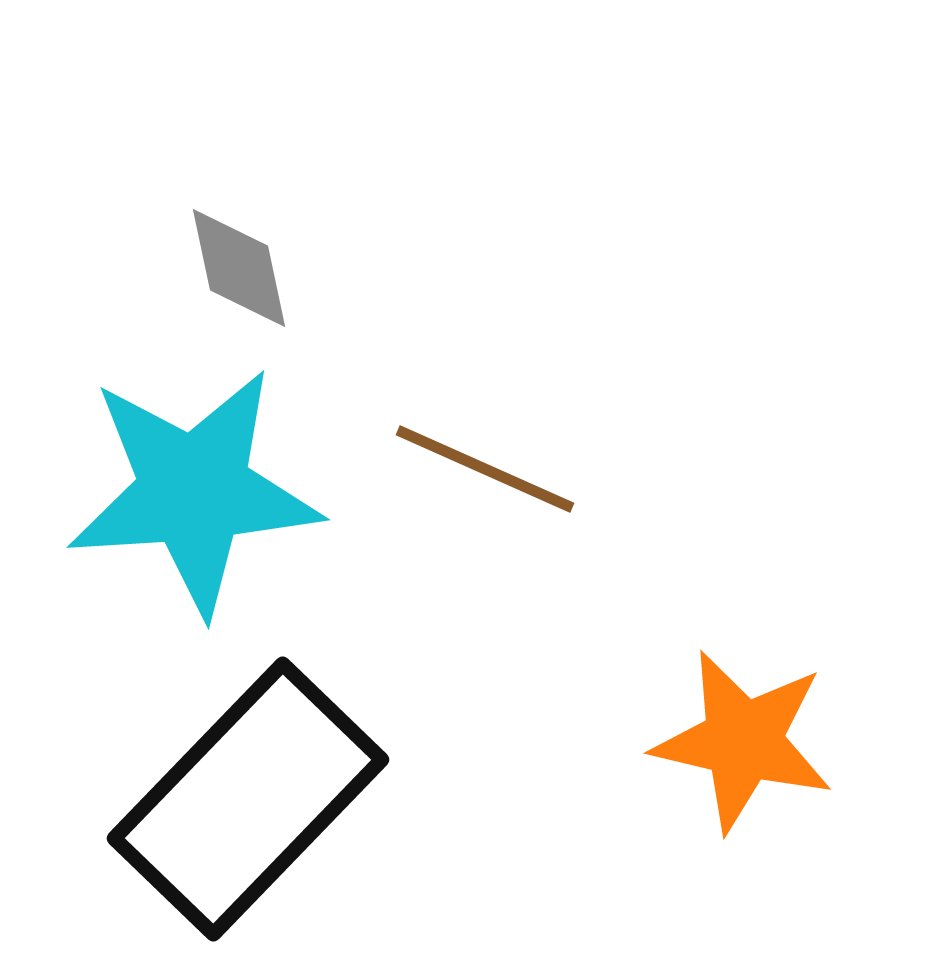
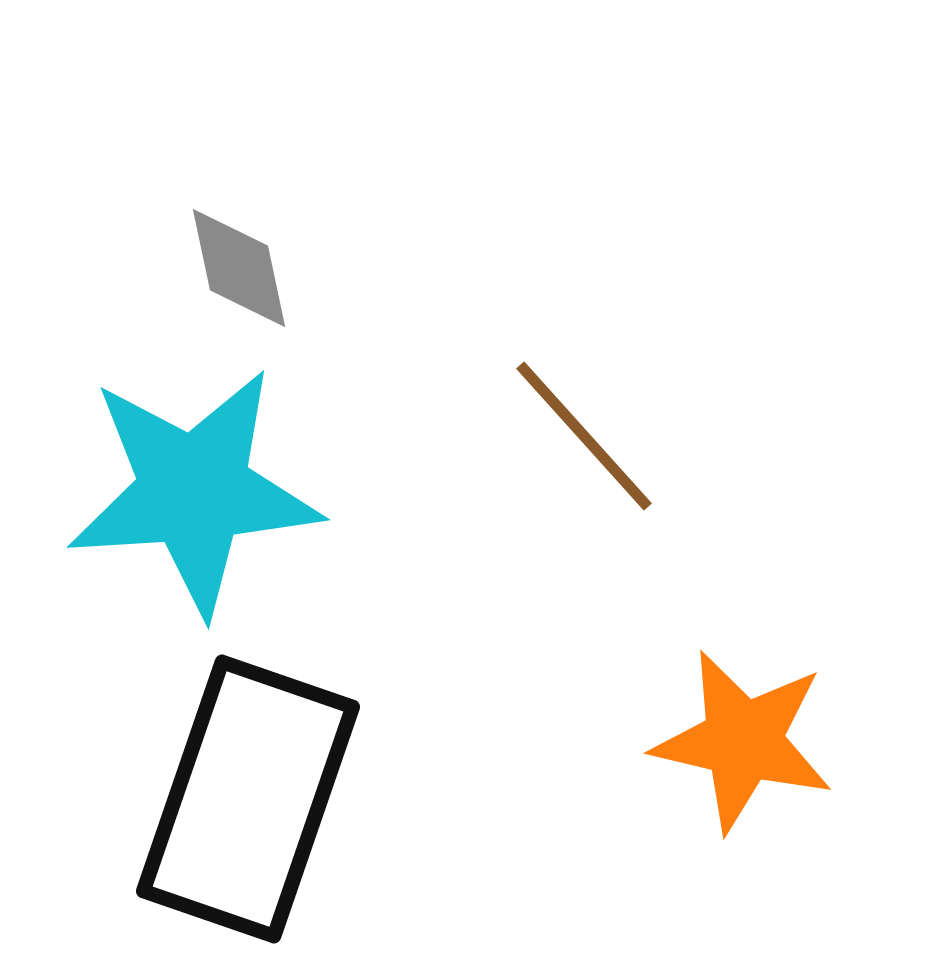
brown line: moved 99 px right, 33 px up; rotated 24 degrees clockwise
black rectangle: rotated 25 degrees counterclockwise
